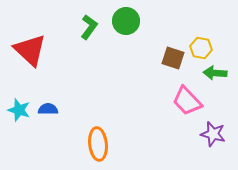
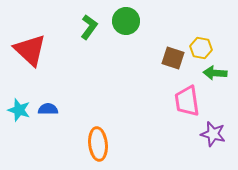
pink trapezoid: rotated 36 degrees clockwise
